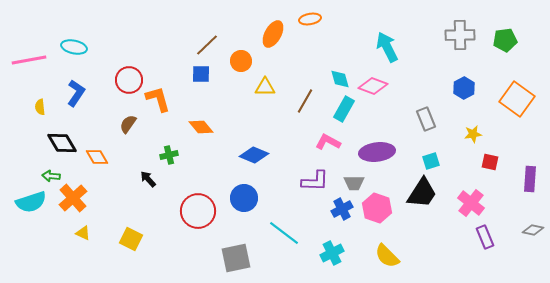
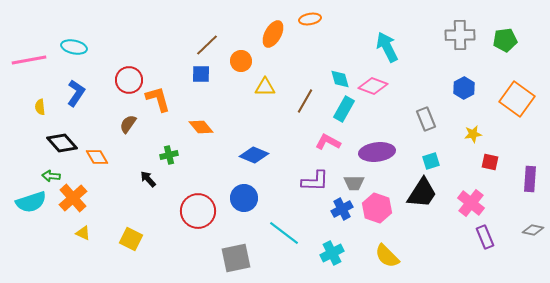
black diamond at (62, 143): rotated 12 degrees counterclockwise
